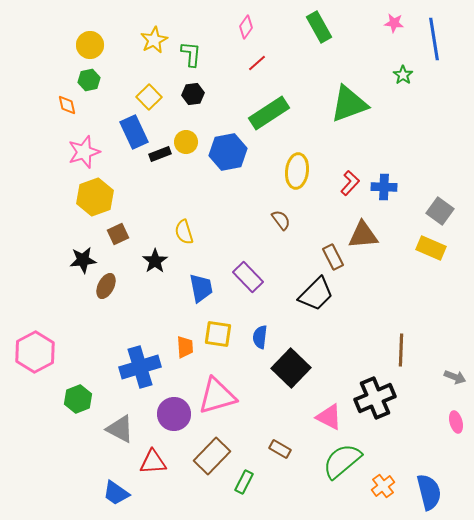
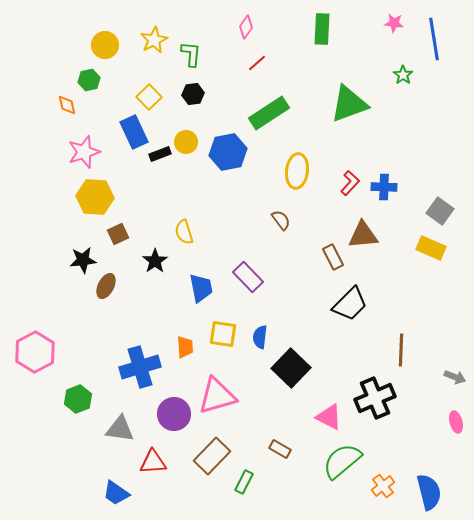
green rectangle at (319, 27): moved 3 px right, 2 px down; rotated 32 degrees clockwise
yellow circle at (90, 45): moved 15 px right
yellow hexagon at (95, 197): rotated 24 degrees clockwise
black trapezoid at (316, 294): moved 34 px right, 10 px down
yellow square at (218, 334): moved 5 px right
gray triangle at (120, 429): rotated 20 degrees counterclockwise
